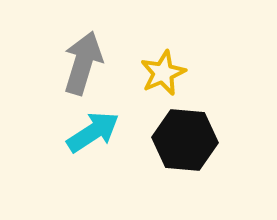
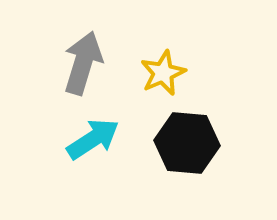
cyan arrow: moved 7 px down
black hexagon: moved 2 px right, 3 px down
